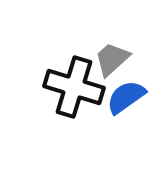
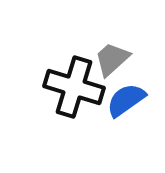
blue semicircle: moved 3 px down
